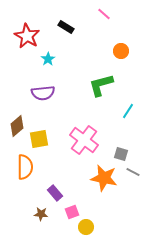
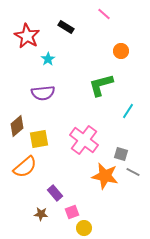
orange semicircle: rotated 50 degrees clockwise
orange star: moved 1 px right, 2 px up
yellow circle: moved 2 px left, 1 px down
